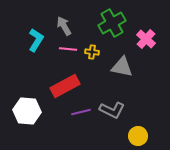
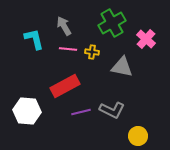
cyan L-shape: moved 2 px left, 1 px up; rotated 45 degrees counterclockwise
